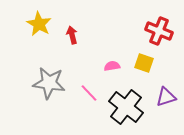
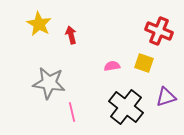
red arrow: moved 1 px left
pink line: moved 17 px left, 19 px down; rotated 30 degrees clockwise
